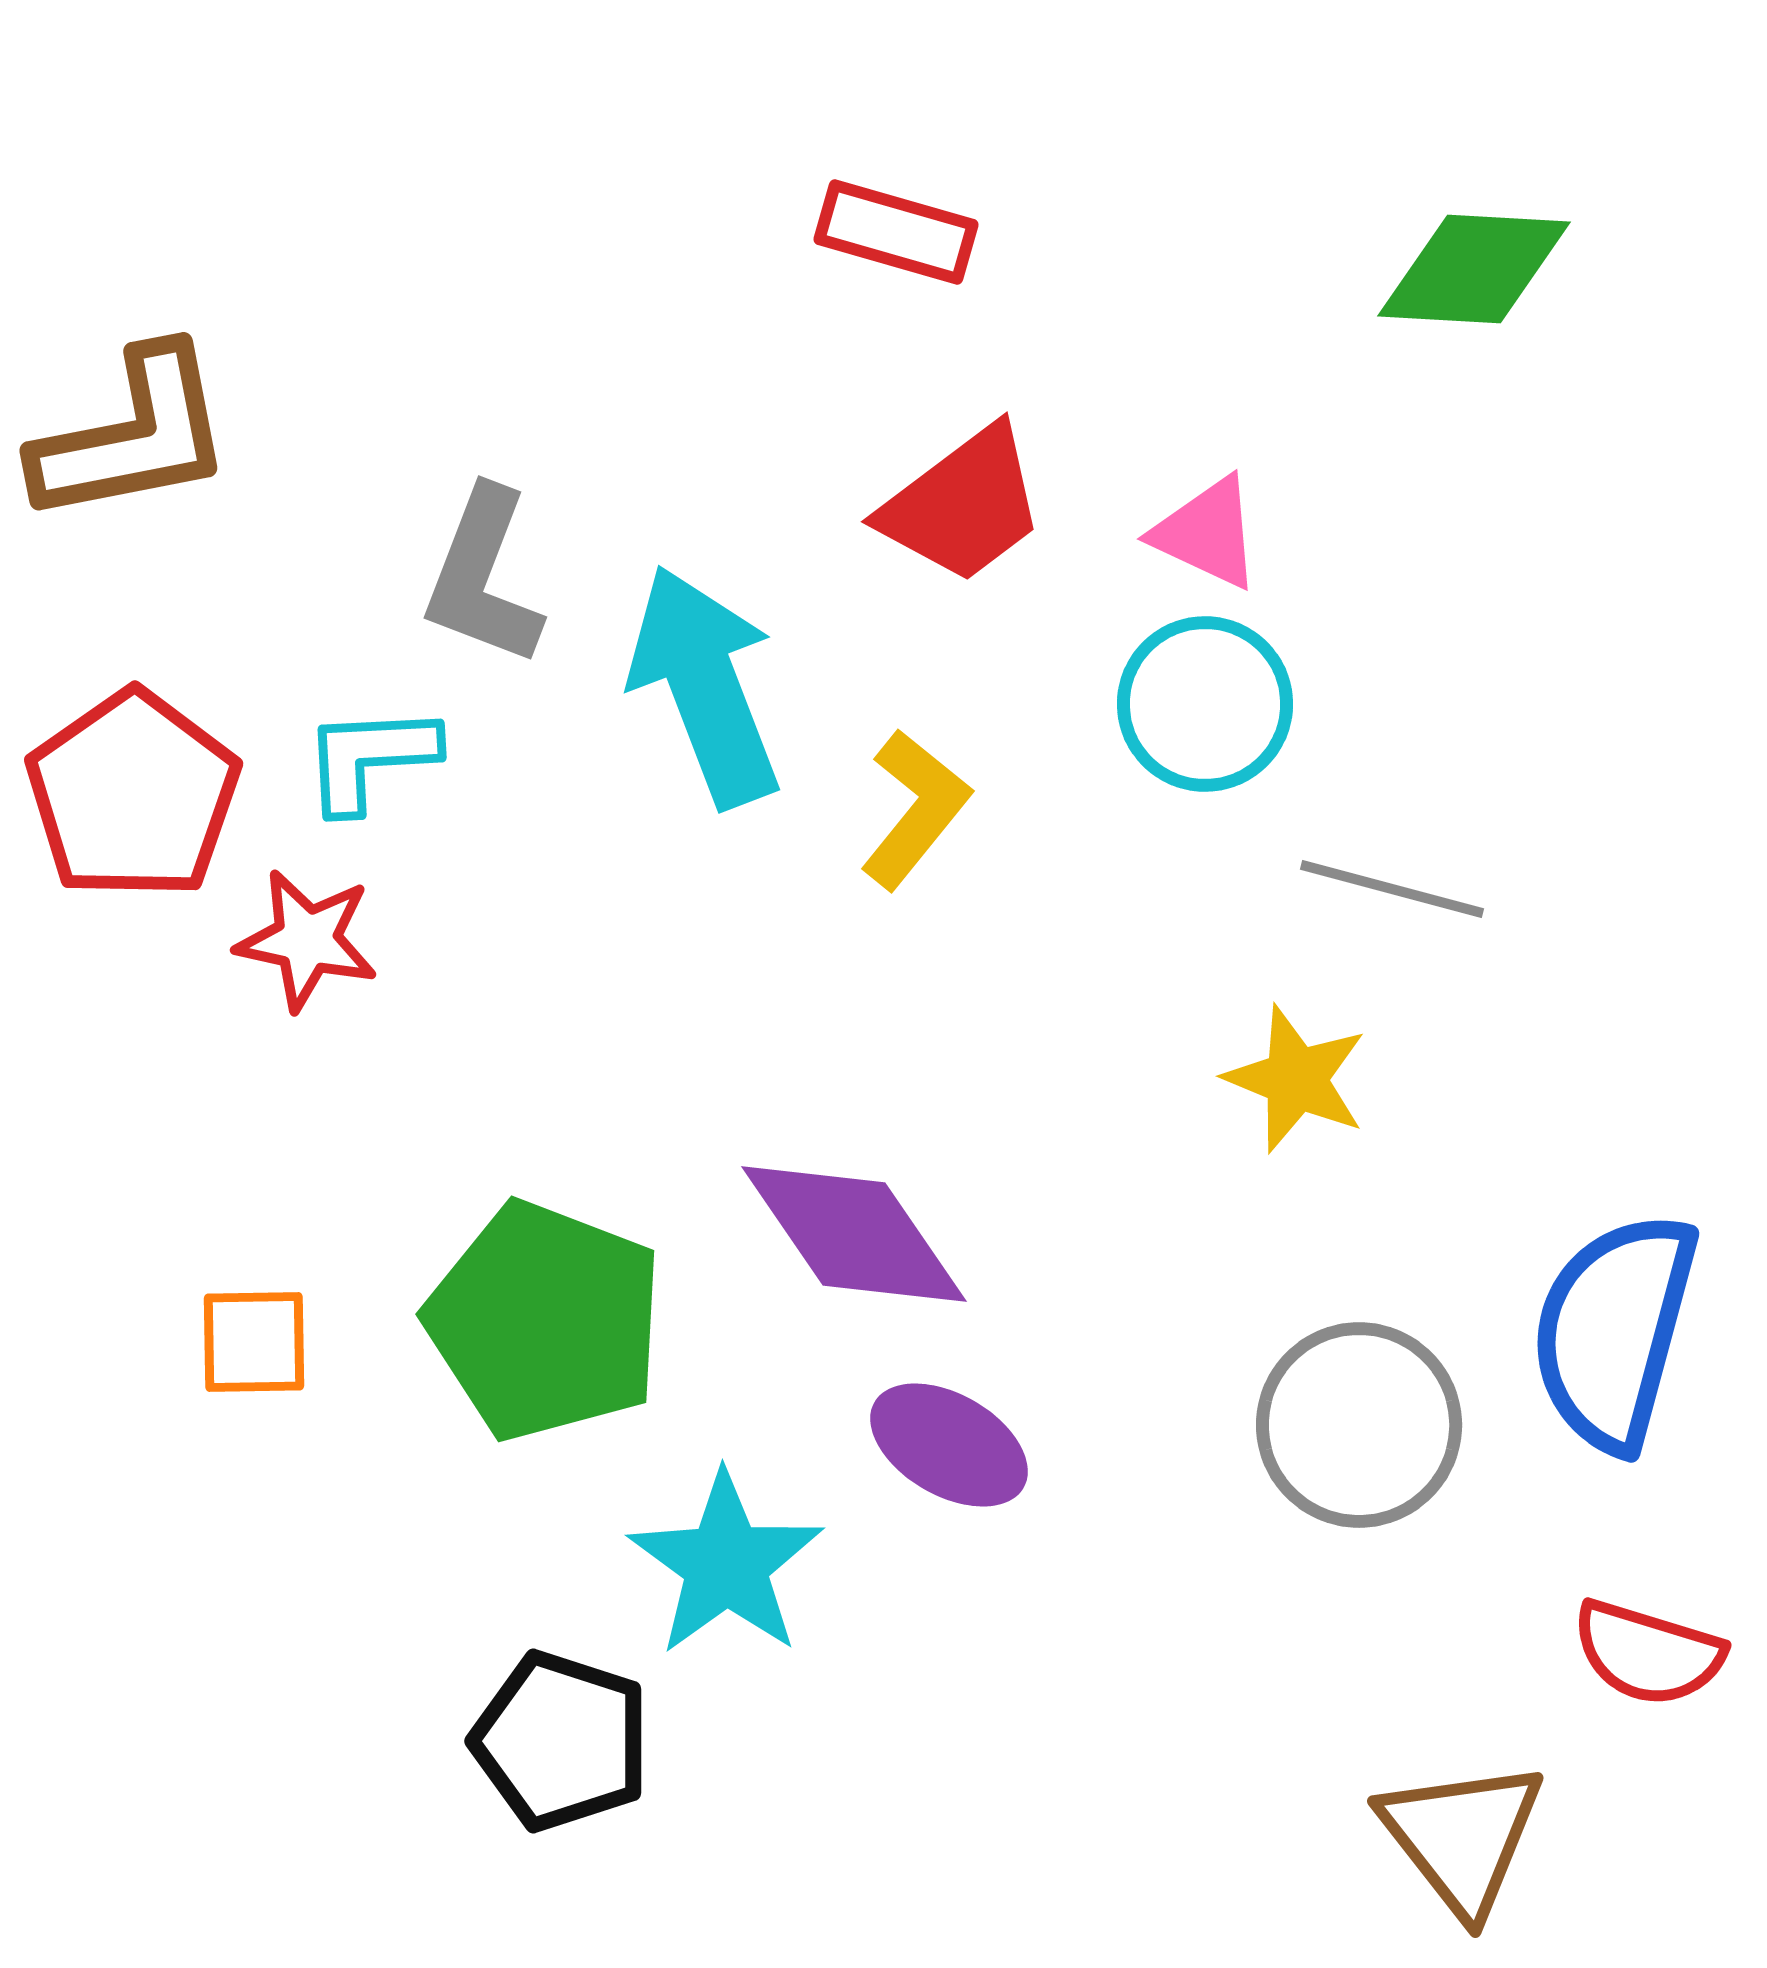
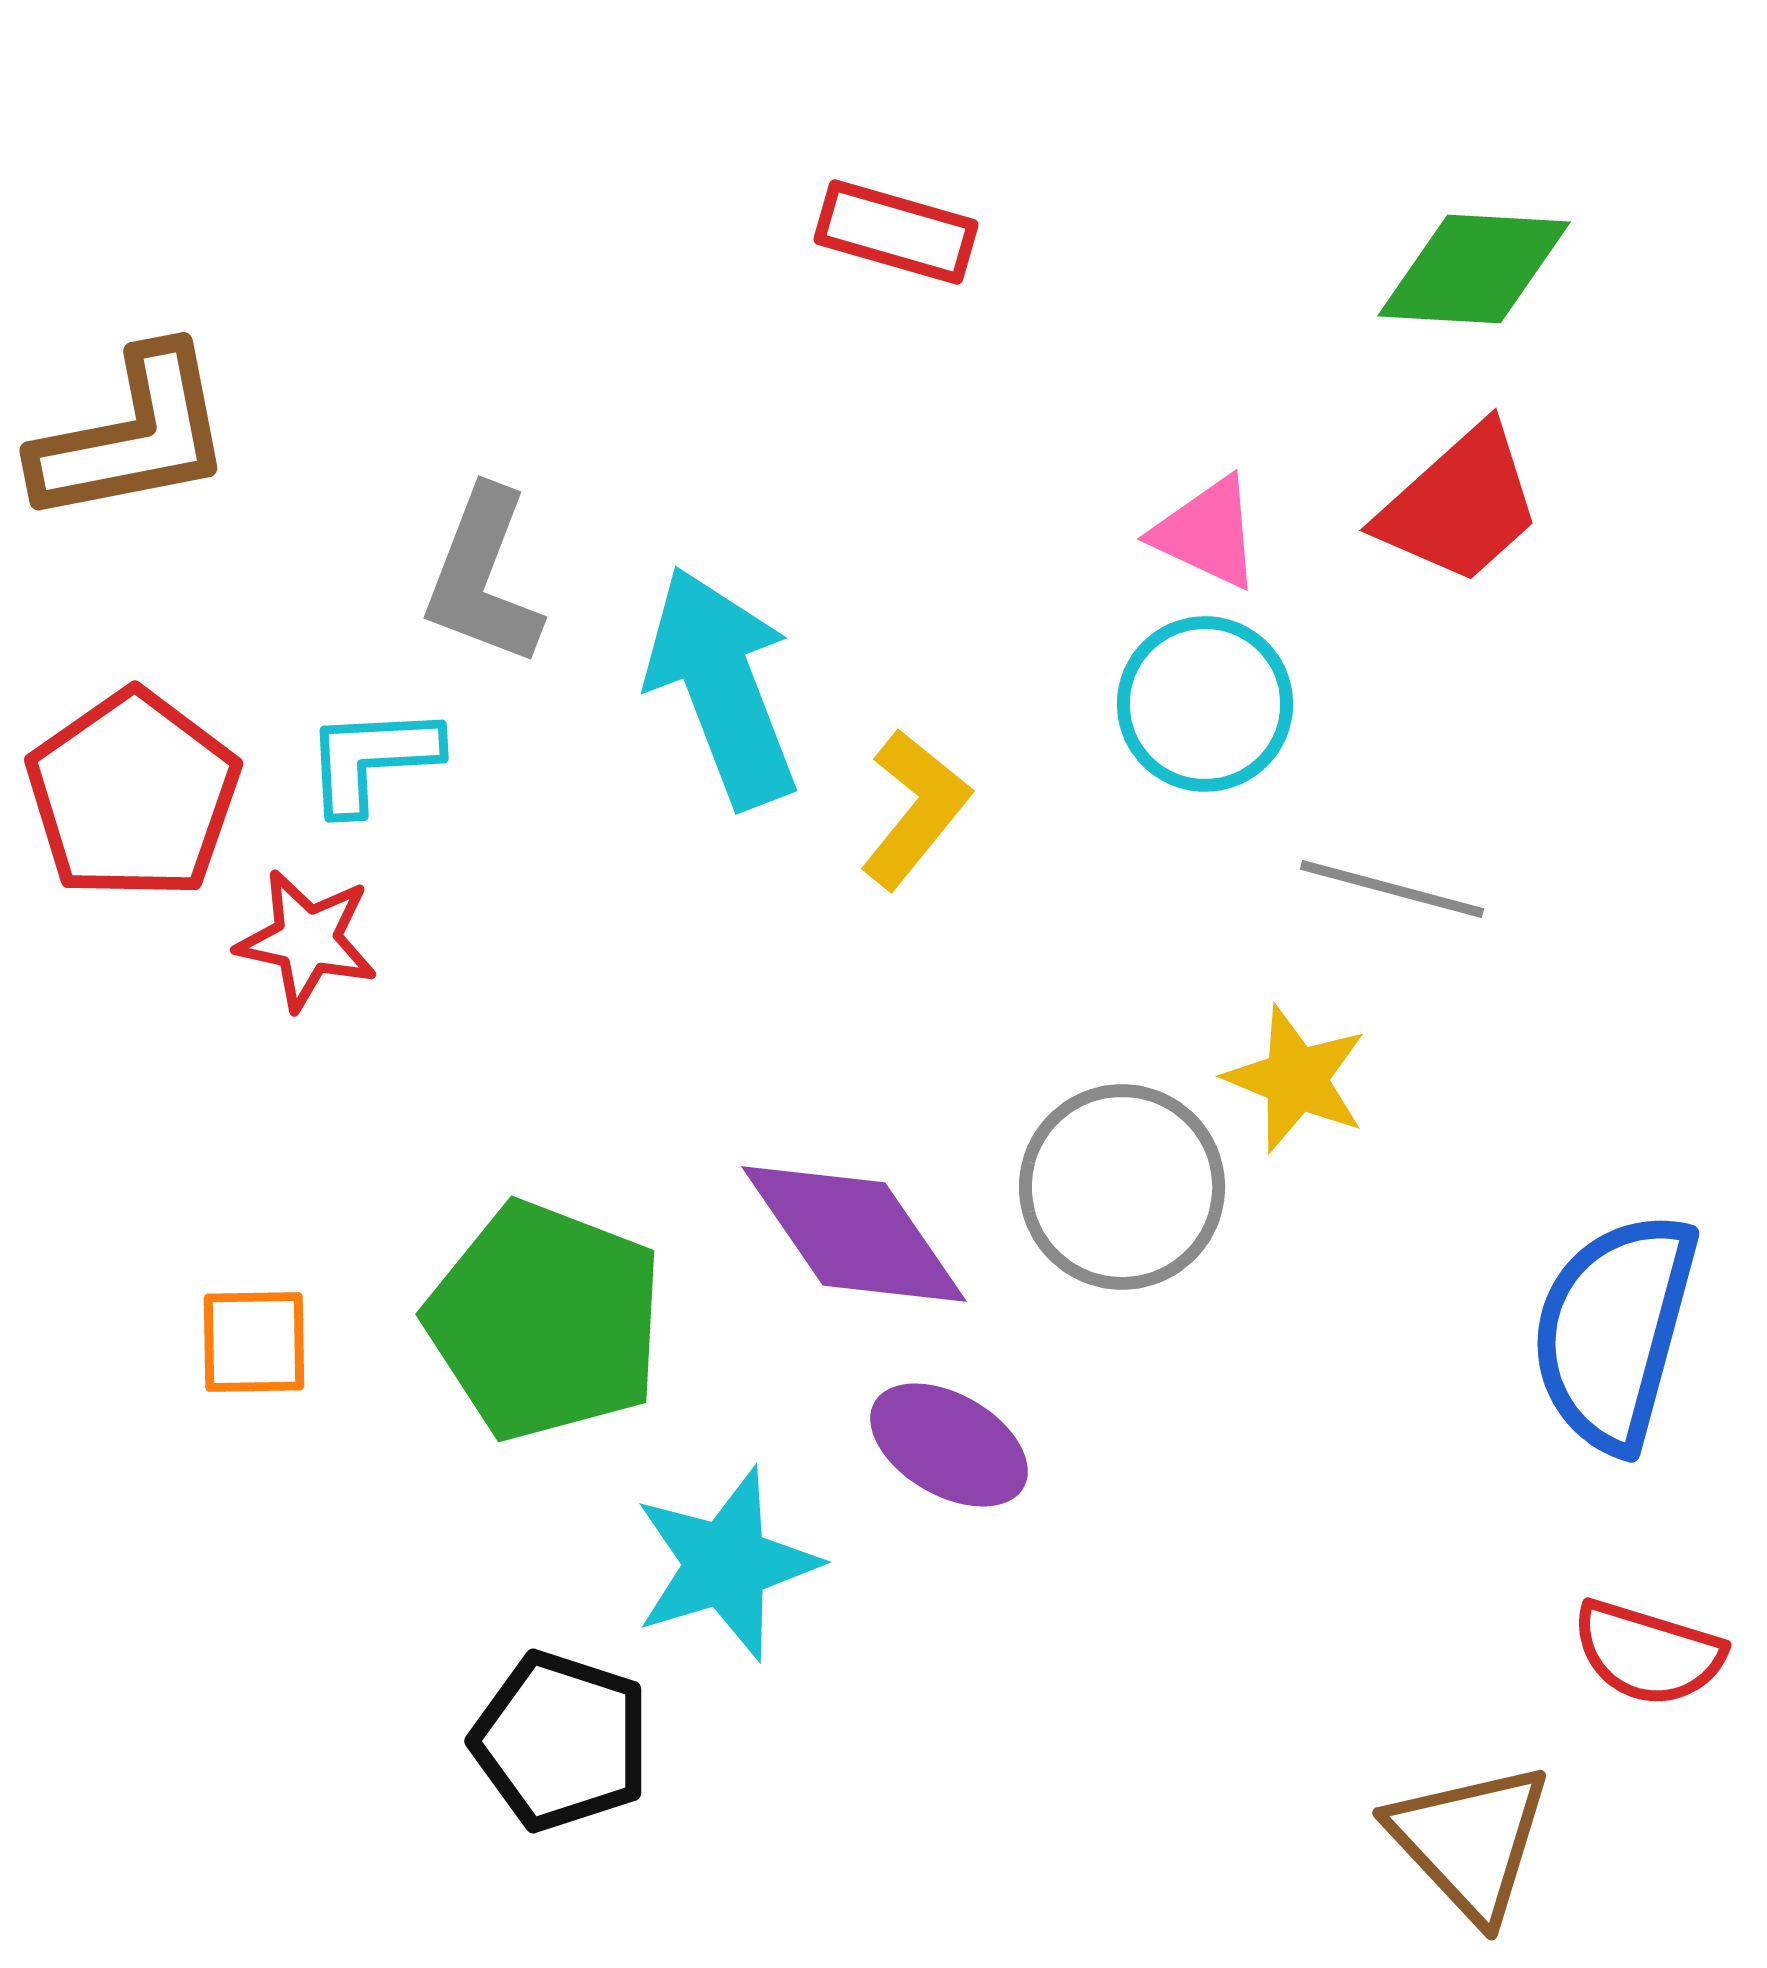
red trapezoid: moved 497 px right; rotated 5 degrees counterclockwise
cyan arrow: moved 17 px right, 1 px down
cyan L-shape: moved 2 px right, 1 px down
gray circle: moved 237 px left, 238 px up
cyan star: rotated 19 degrees clockwise
brown triangle: moved 8 px right, 4 px down; rotated 5 degrees counterclockwise
